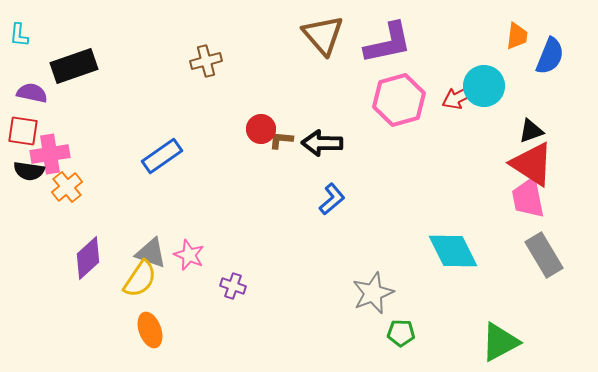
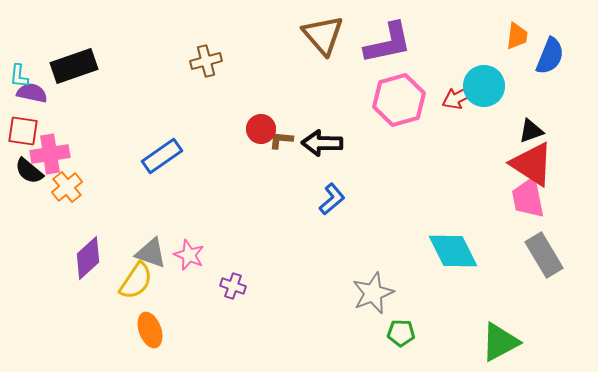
cyan L-shape: moved 41 px down
black semicircle: rotated 32 degrees clockwise
yellow semicircle: moved 4 px left, 2 px down
